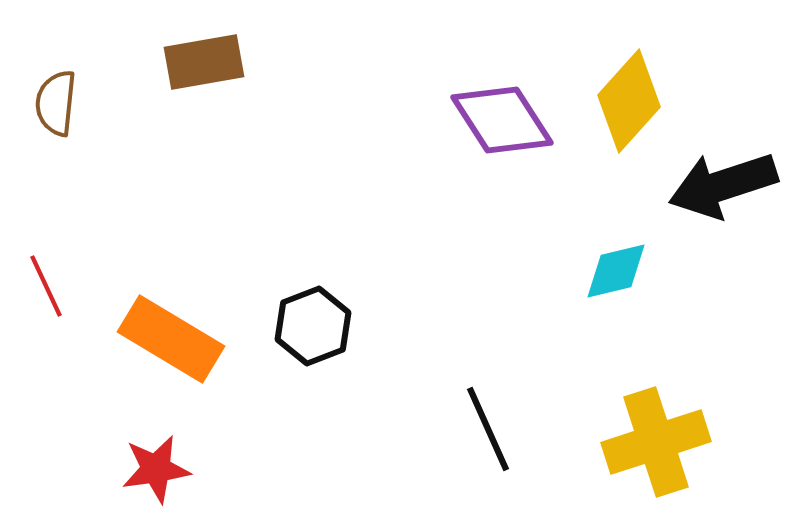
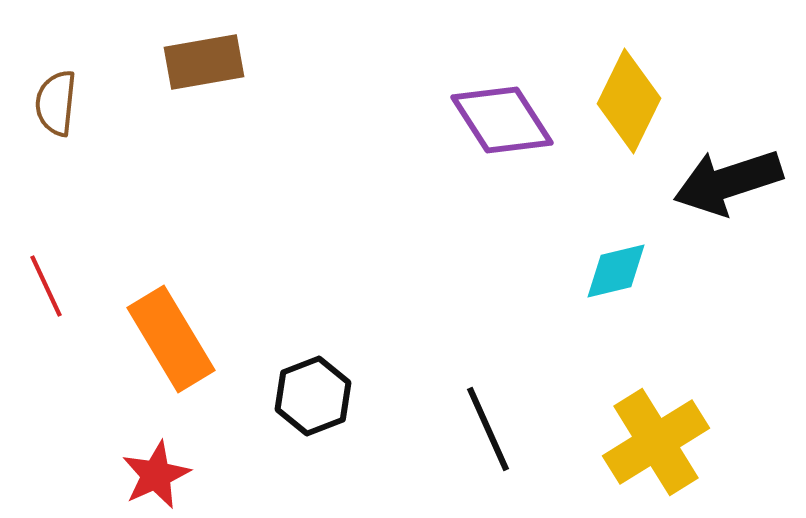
yellow diamond: rotated 16 degrees counterclockwise
black arrow: moved 5 px right, 3 px up
black hexagon: moved 70 px down
orange rectangle: rotated 28 degrees clockwise
yellow cross: rotated 14 degrees counterclockwise
red star: moved 6 px down; rotated 16 degrees counterclockwise
